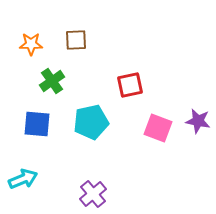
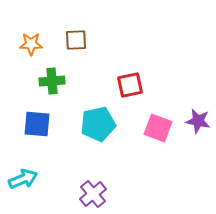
green cross: rotated 30 degrees clockwise
cyan pentagon: moved 7 px right, 2 px down
